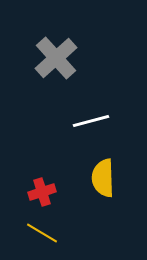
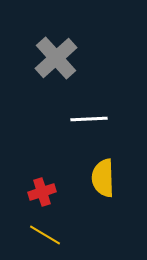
white line: moved 2 px left, 2 px up; rotated 12 degrees clockwise
yellow line: moved 3 px right, 2 px down
